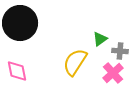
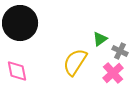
gray cross: rotated 21 degrees clockwise
